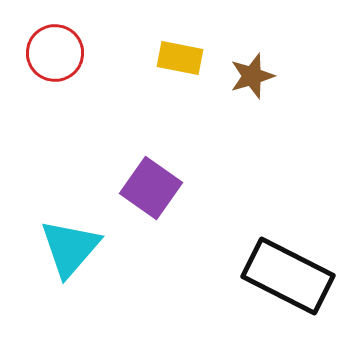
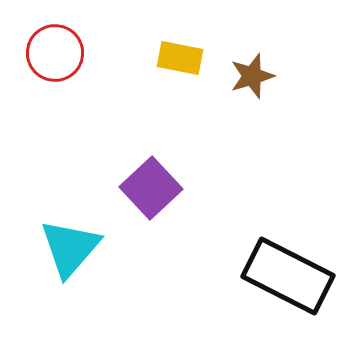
purple square: rotated 12 degrees clockwise
